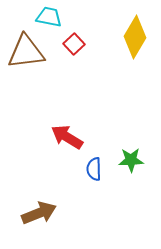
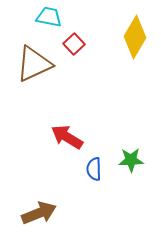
brown triangle: moved 8 px right, 12 px down; rotated 18 degrees counterclockwise
